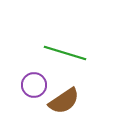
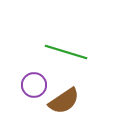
green line: moved 1 px right, 1 px up
